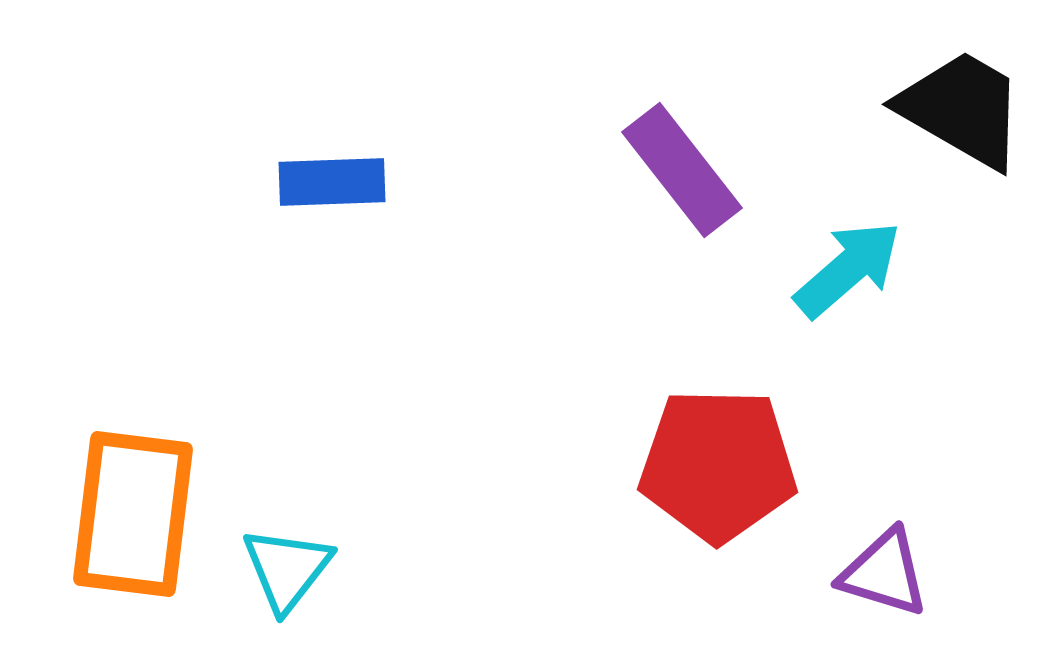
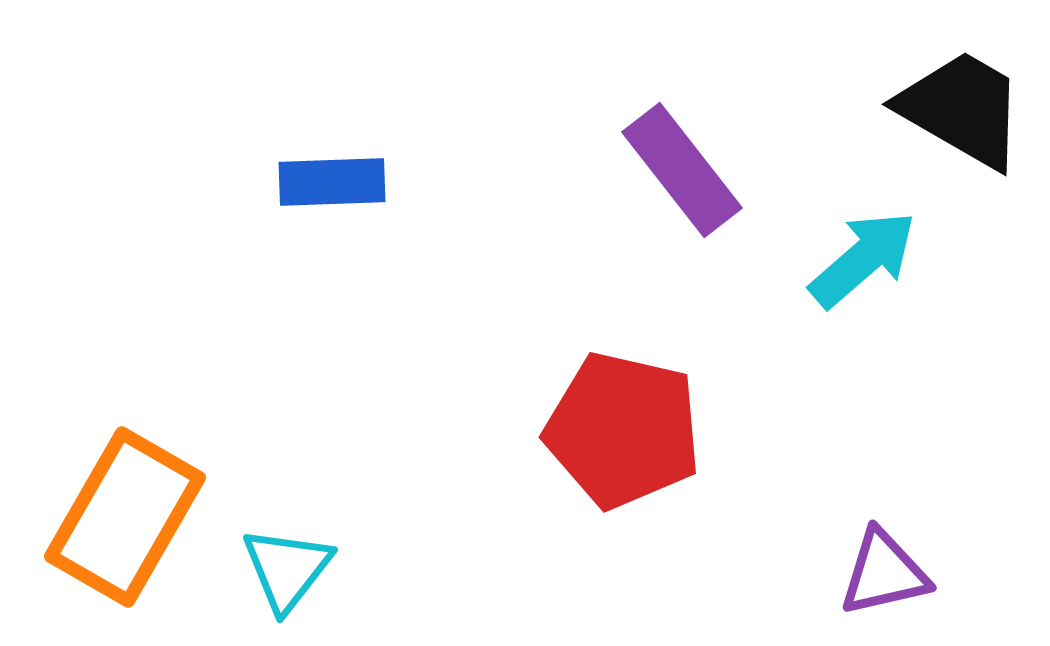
cyan arrow: moved 15 px right, 10 px up
red pentagon: moved 95 px left, 35 px up; rotated 12 degrees clockwise
orange rectangle: moved 8 px left, 3 px down; rotated 23 degrees clockwise
purple triangle: rotated 30 degrees counterclockwise
